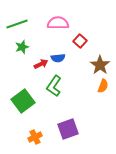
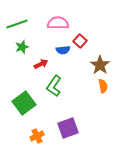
blue semicircle: moved 5 px right, 8 px up
orange semicircle: rotated 32 degrees counterclockwise
green square: moved 1 px right, 2 px down
purple square: moved 1 px up
orange cross: moved 2 px right, 1 px up
